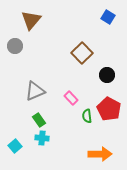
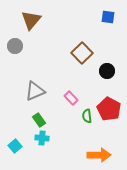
blue square: rotated 24 degrees counterclockwise
black circle: moved 4 px up
orange arrow: moved 1 px left, 1 px down
